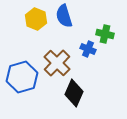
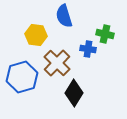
yellow hexagon: moved 16 px down; rotated 15 degrees counterclockwise
blue cross: rotated 14 degrees counterclockwise
black diamond: rotated 8 degrees clockwise
